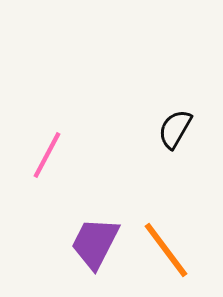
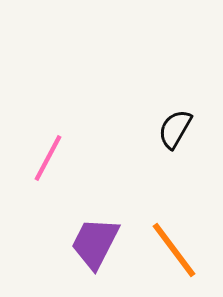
pink line: moved 1 px right, 3 px down
orange line: moved 8 px right
